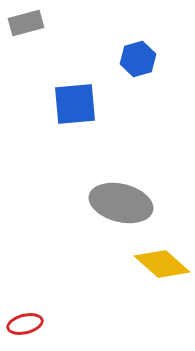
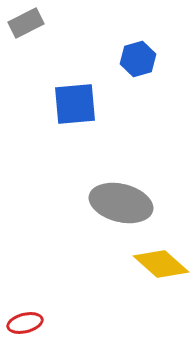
gray rectangle: rotated 12 degrees counterclockwise
yellow diamond: moved 1 px left
red ellipse: moved 1 px up
